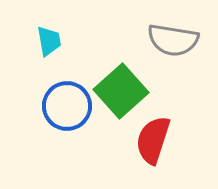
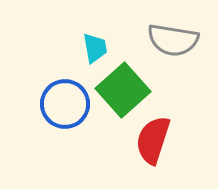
cyan trapezoid: moved 46 px right, 7 px down
green square: moved 2 px right, 1 px up
blue circle: moved 2 px left, 2 px up
